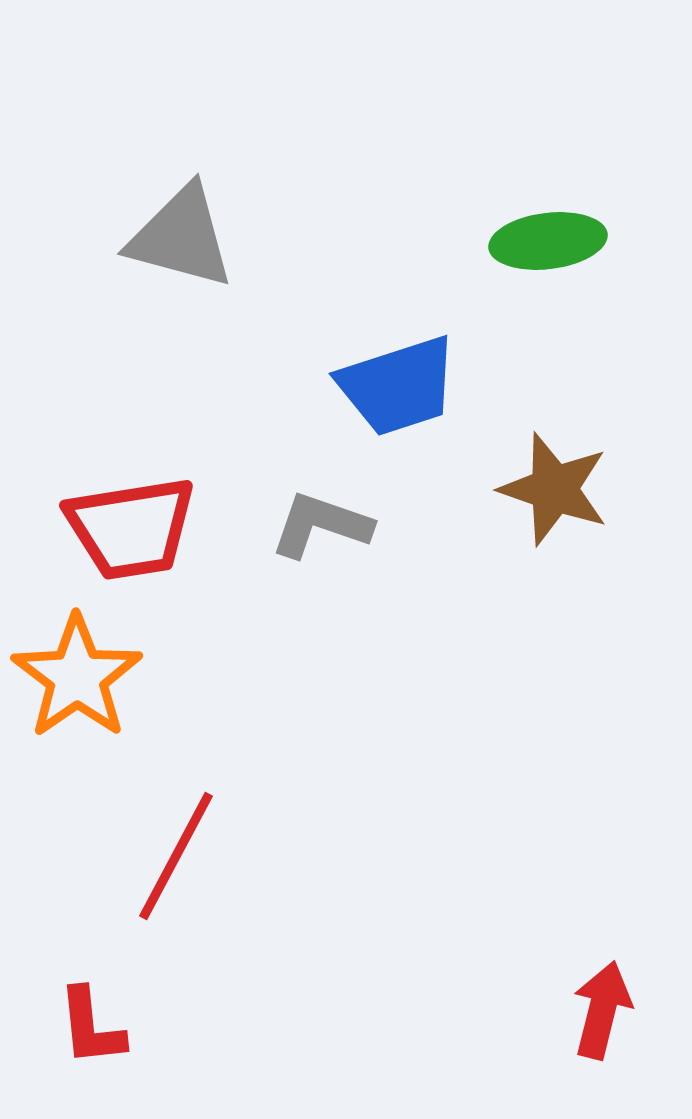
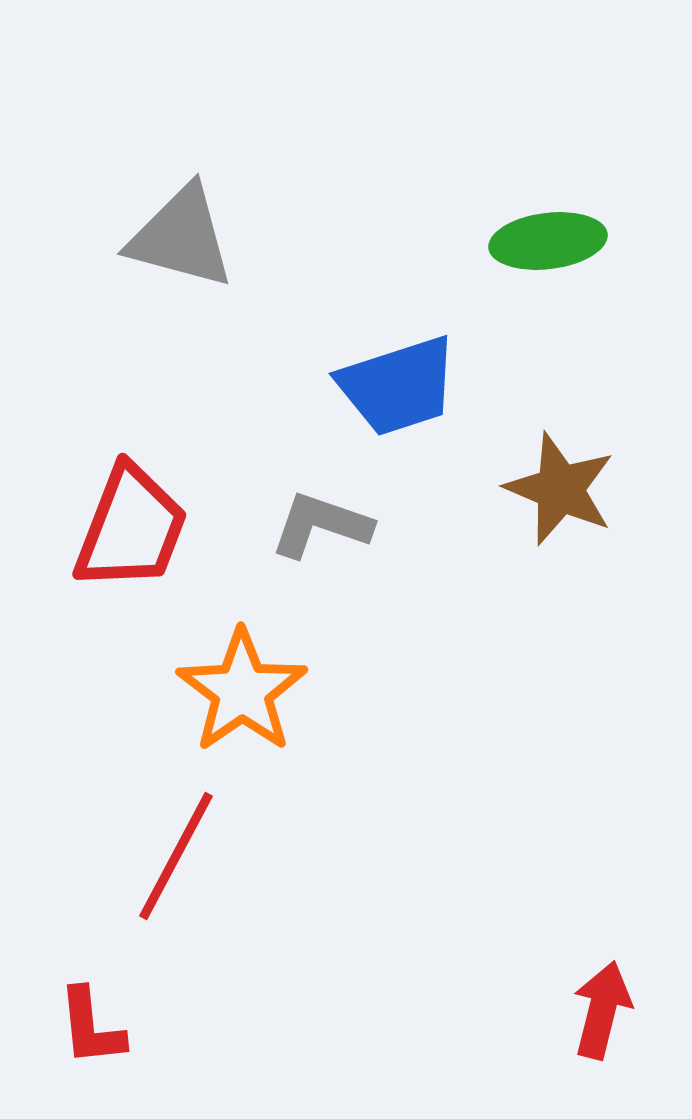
brown star: moved 6 px right; rotated 4 degrees clockwise
red trapezoid: rotated 60 degrees counterclockwise
orange star: moved 165 px right, 14 px down
